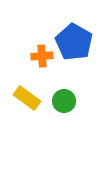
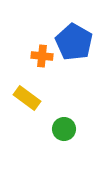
orange cross: rotated 10 degrees clockwise
green circle: moved 28 px down
